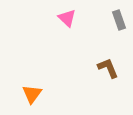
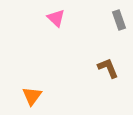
pink triangle: moved 11 px left
orange triangle: moved 2 px down
